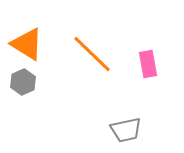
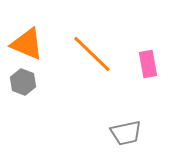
orange triangle: rotated 9 degrees counterclockwise
gray hexagon: rotated 15 degrees counterclockwise
gray trapezoid: moved 3 px down
